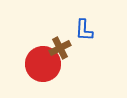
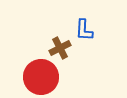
red circle: moved 2 px left, 13 px down
